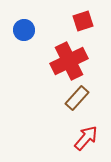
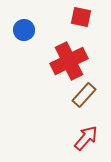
red square: moved 2 px left, 4 px up; rotated 30 degrees clockwise
brown rectangle: moved 7 px right, 3 px up
